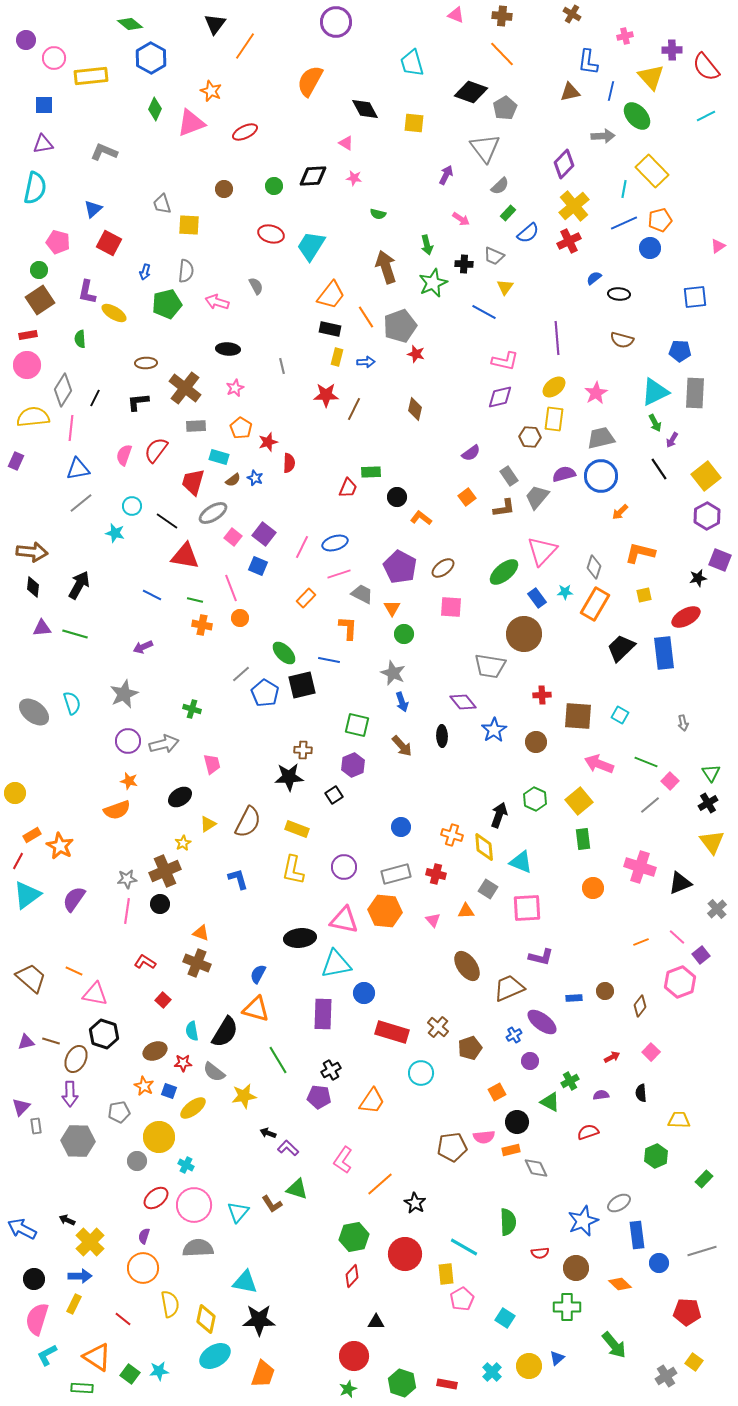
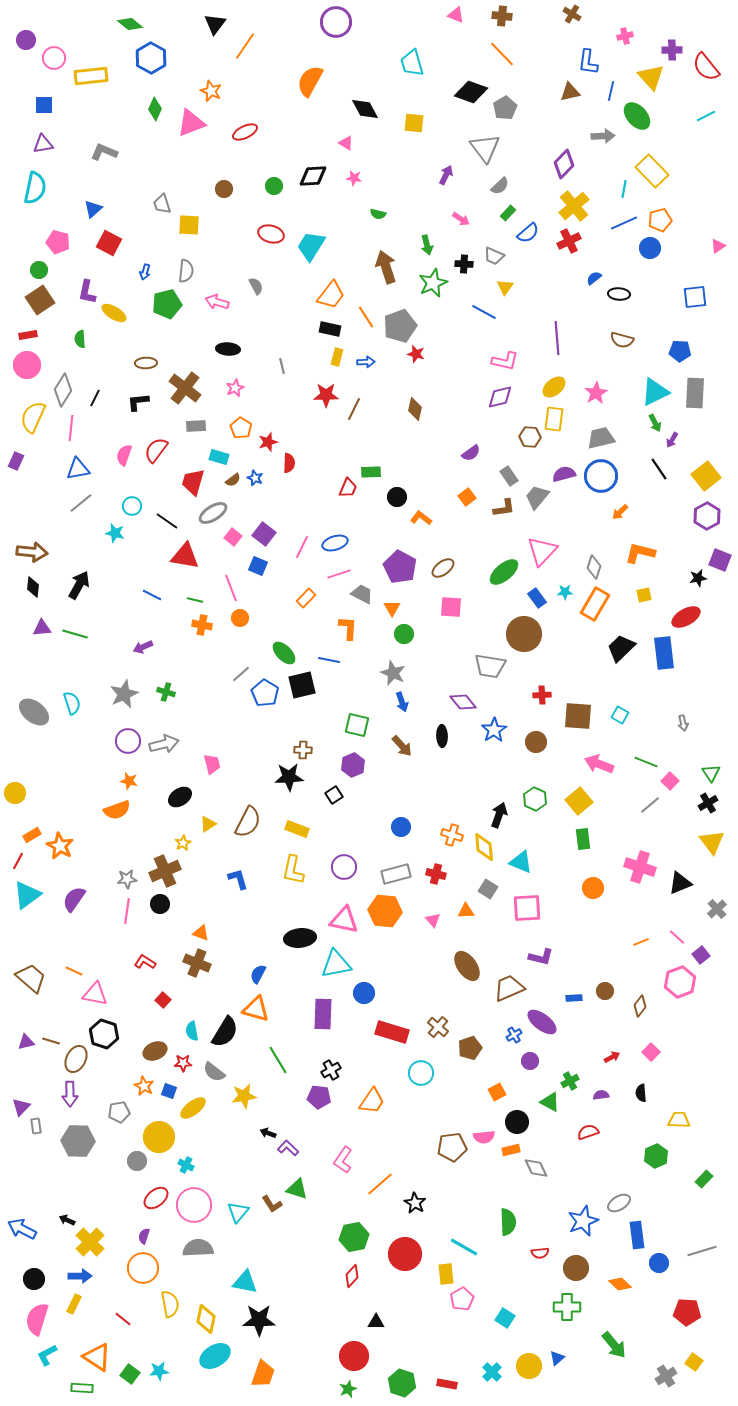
yellow semicircle at (33, 417): rotated 60 degrees counterclockwise
green cross at (192, 709): moved 26 px left, 17 px up
